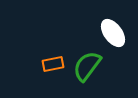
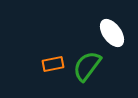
white ellipse: moved 1 px left
